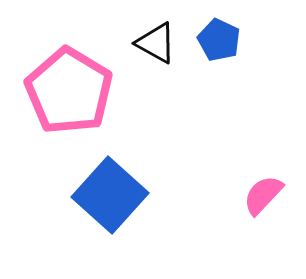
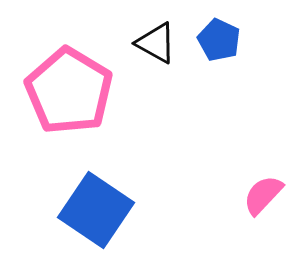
blue square: moved 14 px left, 15 px down; rotated 8 degrees counterclockwise
